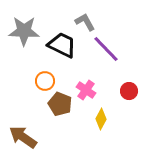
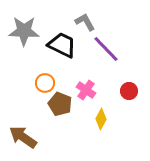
orange circle: moved 2 px down
